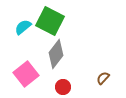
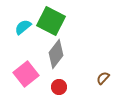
green square: moved 1 px right
red circle: moved 4 px left
